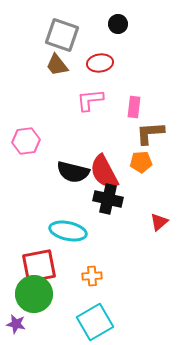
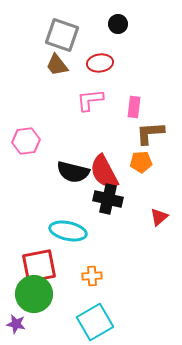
red triangle: moved 5 px up
